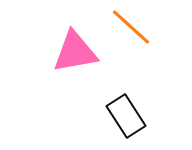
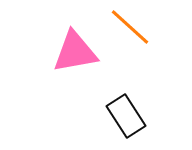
orange line: moved 1 px left
